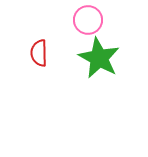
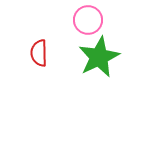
green star: moved 1 px up; rotated 18 degrees clockwise
